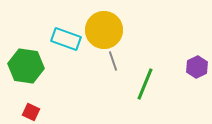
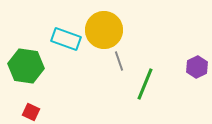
gray line: moved 6 px right
